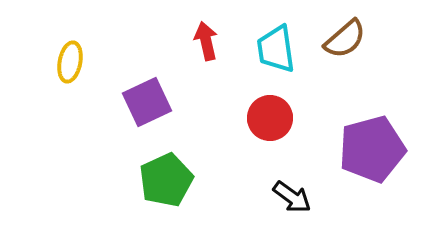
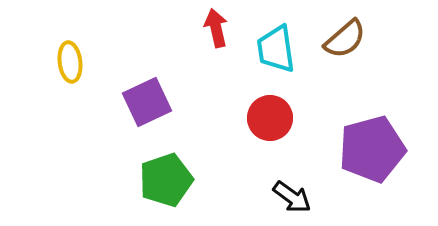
red arrow: moved 10 px right, 13 px up
yellow ellipse: rotated 18 degrees counterclockwise
green pentagon: rotated 6 degrees clockwise
